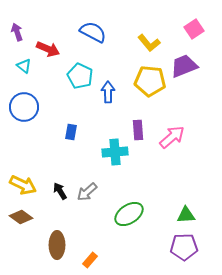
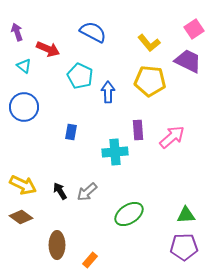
purple trapezoid: moved 4 px right, 5 px up; rotated 48 degrees clockwise
